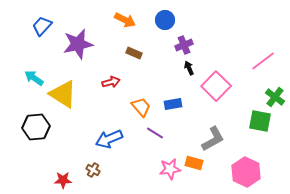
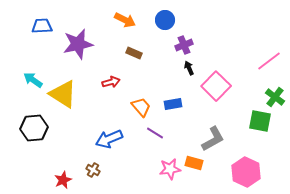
blue trapezoid: rotated 45 degrees clockwise
pink line: moved 6 px right
cyan arrow: moved 1 px left, 2 px down
black hexagon: moved 2 px left, 1 px down
red star: rotated 24 degrees counterclockwise
